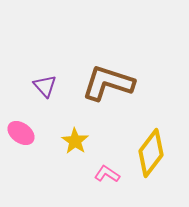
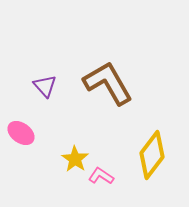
brown L-shape: rotated 42 degrees clockwise
yellow star: moved 18 px down
yellow diamond: moved 1 px right, 2 px down
pink L-shape: moved 6 px left, 2 px down
